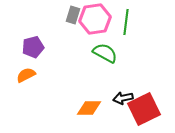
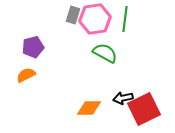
green line: moved 1 px left, 3 px up
